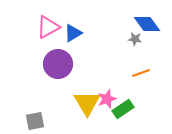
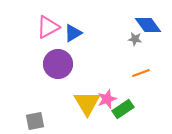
blue diamond: moved 1 px right, 1 px down
